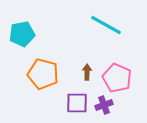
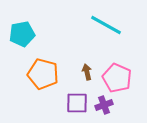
brown arrow: rotated 14 degrees counterclockwise
